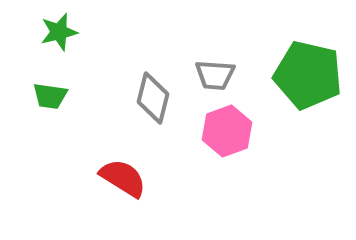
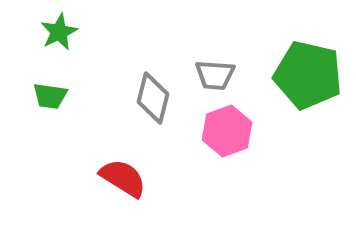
green star: rotated 12 degrees counterclockwise
